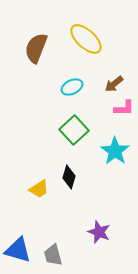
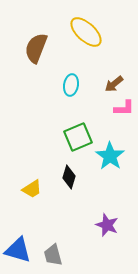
yellow ellipse: moved 7 px up
cyan ellipse: moved 1 px left, 2 px up; rotated 55 degrees counterclockwise
green square: moved 4 px right, 7 px down; rotated 20 degrees clockwise
cyan star: moved 5 px left, 5 px down
yellow trapezoid: moved 7 px left
purple star: moved 8 px right, 7 px up
